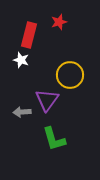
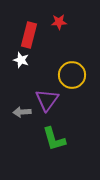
red star: rotated 14 degrees clockwise
yellow circle: moved 2 px right
